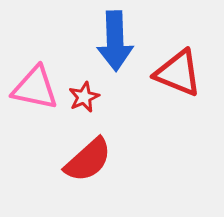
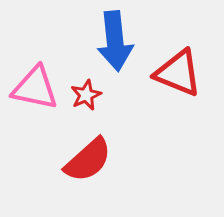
blue arrow: rotated 4 degrees counterclockwise
red star: moved 2 px right, 2 px up
